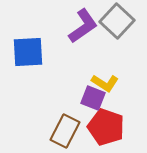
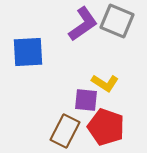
gray square: rotated 20 degrees counterclockwise
purple L-shape: moved 2 px up
purple square: moved 7 px left, 2 px down; rotated 15 degrees counterclockwise
